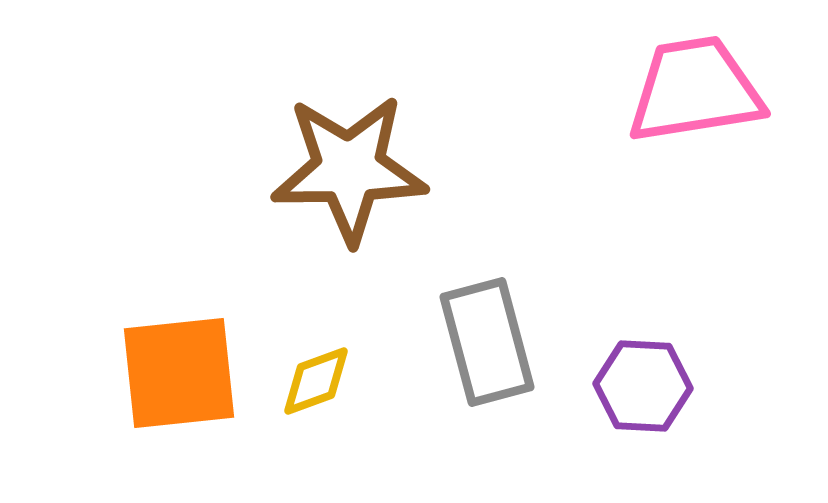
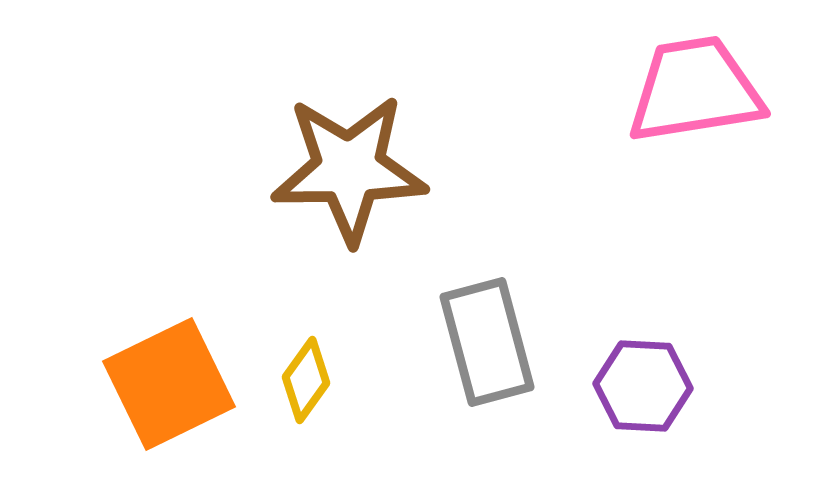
orange square: moved 10 px left, 11 px down; rotated 20 degrees counterclockwise
yellow diamond: moved 10 px left, 1 px up; rotated 34 degrees counterclockwise
